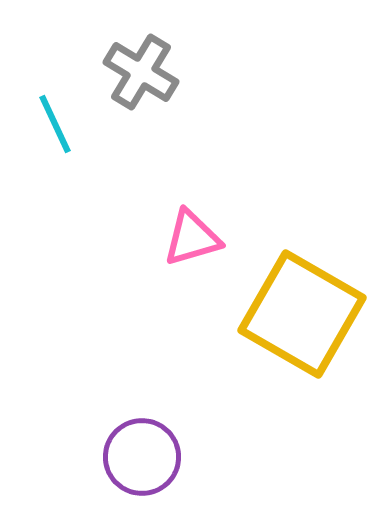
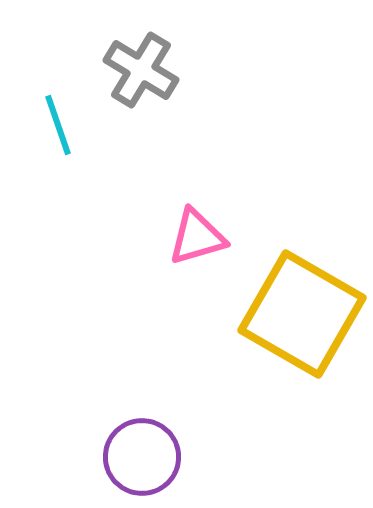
gray cross: moved 2 px up
cyan line: moved 3 px right, 1 px down; rotated 6 degrees clockwise
pink triangle: moved 5 px right, 1 px up
